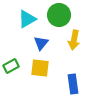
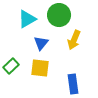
yellow arrow: rotated 12 degrees clockwise
green rectangle: rotated 14 degrees counterclockwise
